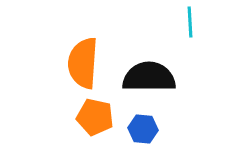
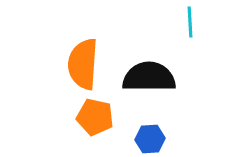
orange semicircle: moved 1 px down
blue hexagon: moved 7 px right, 10 px down; rotated 8 degrees counterclockwise
